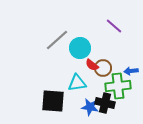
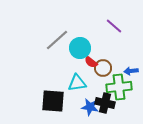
red semicircle: moved 1 px left, 3 px up
green cross: moved 1 px right, 1 px down
